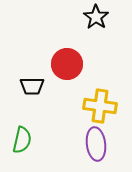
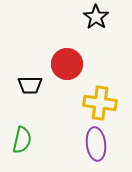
black trapezoid: moved 2 px left, 1 px up
yellow cross: moved 3 px up
